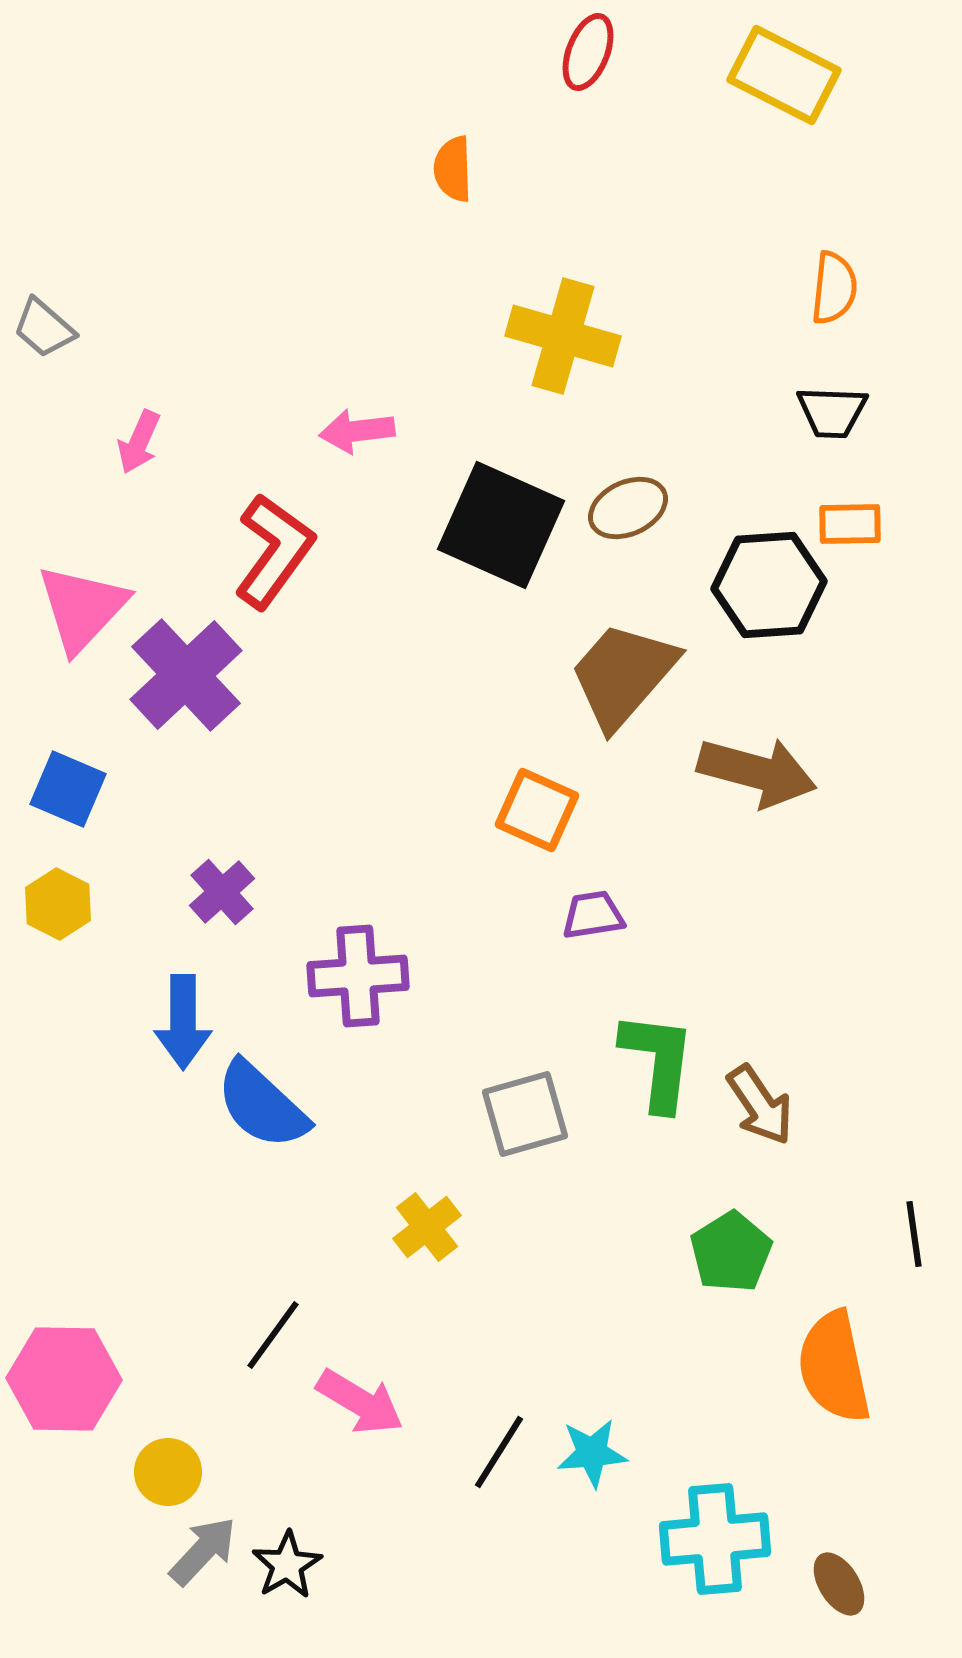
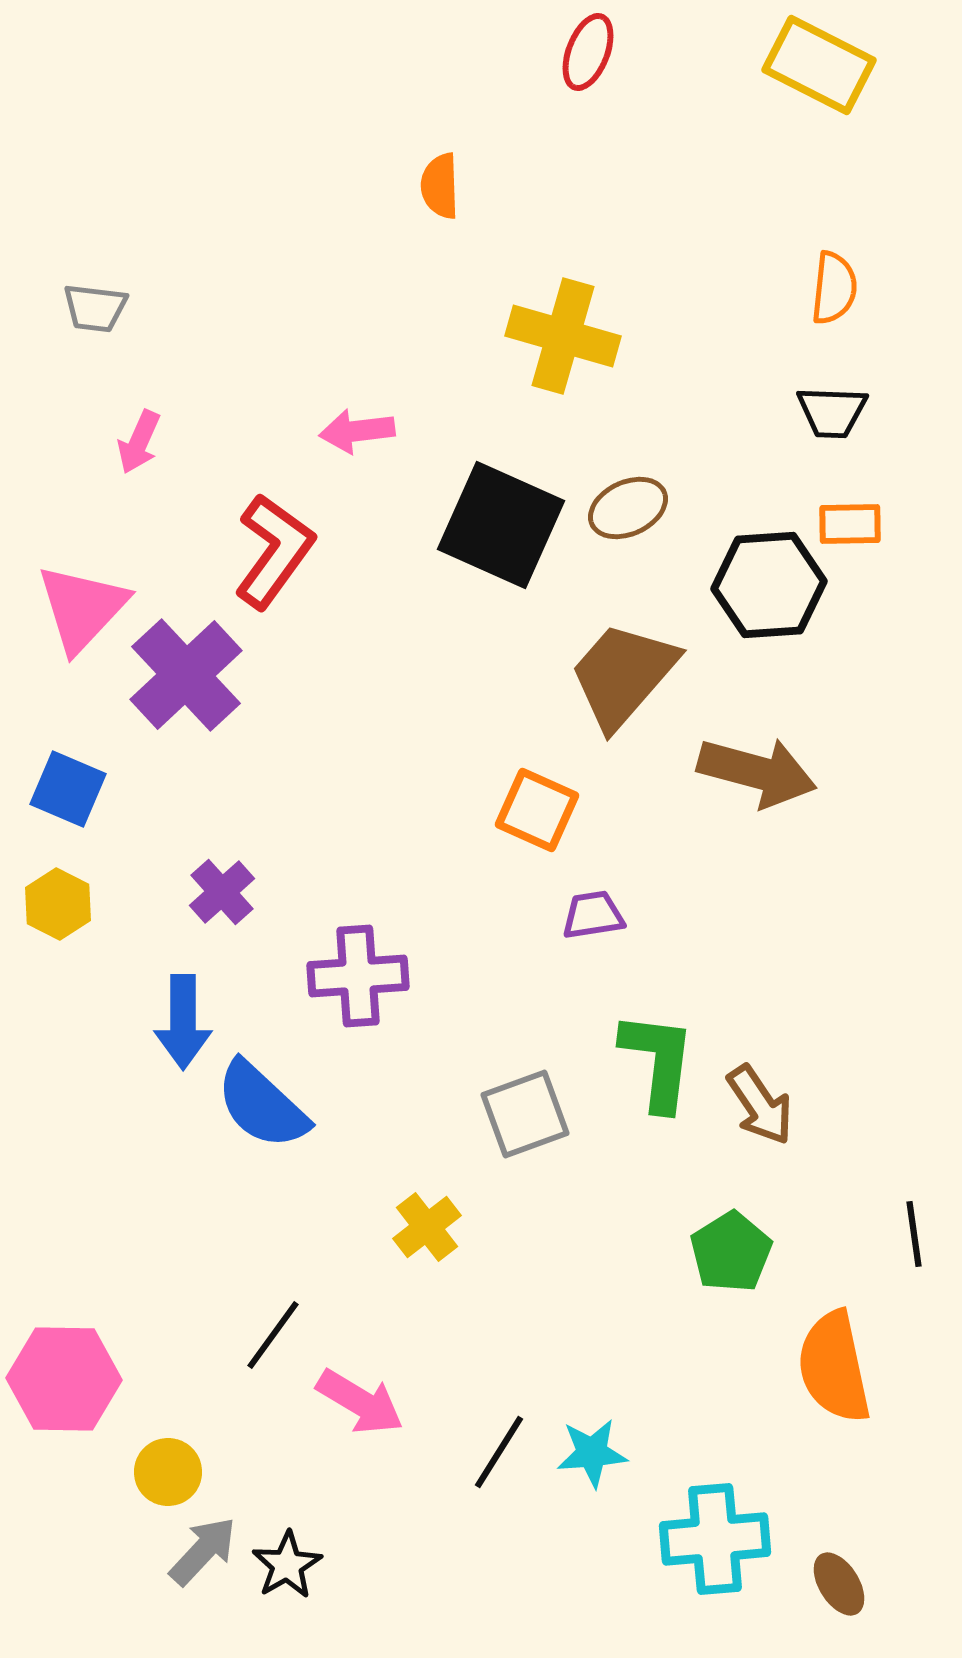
yellow rectangle at (784, 75): moved 35 px right, 10 px up
orange semicircle at (453, 169): moved 13 px left, 17 px down
gray trapezoid at (44, 328): moved 51 px right, 20 px up; rotated 34 degrees counterclockwise
gray square at (525, 1114): rotated 4 degrees counterclockwise
